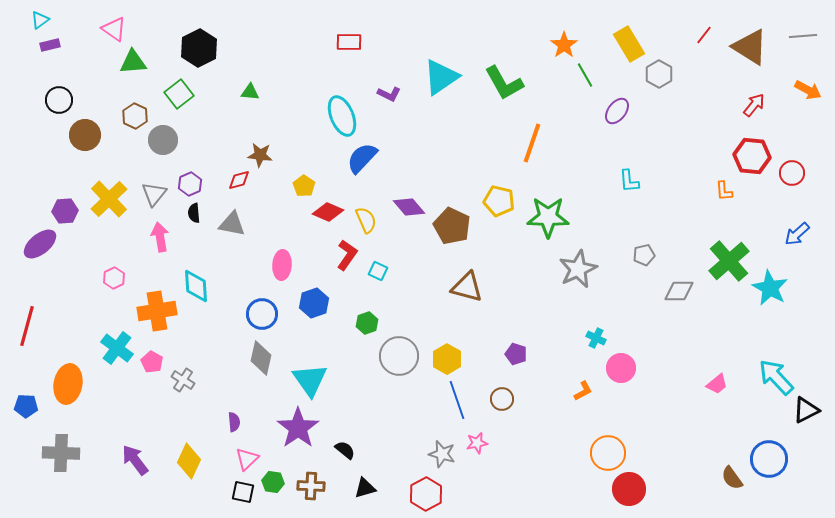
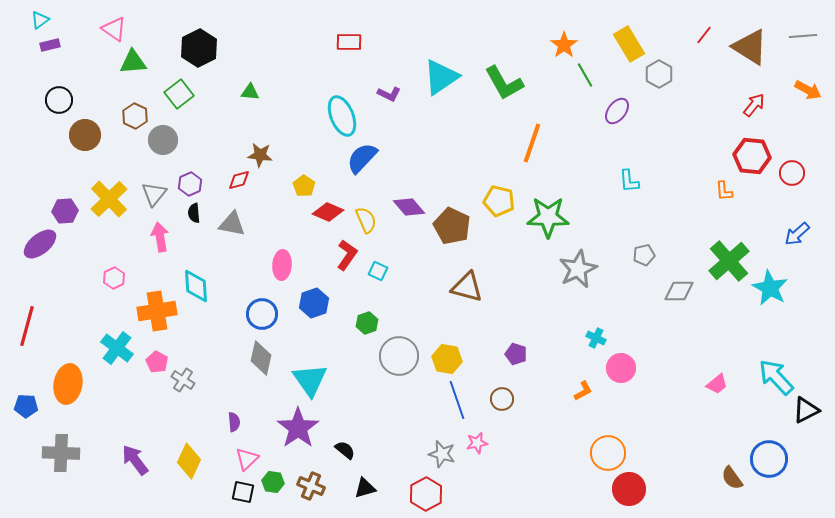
yellow hexagon at (447, 359): rotated 20 degrees counterclockwise
pink pentagon at (152, 362): moved 5 px right
brown cross at (311, 486): rotated 20 degrees clockwise
